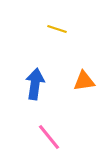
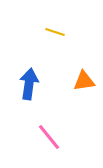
yellow line: moved 2 px left, 3 px down
blue arrow: moved 6 px left
